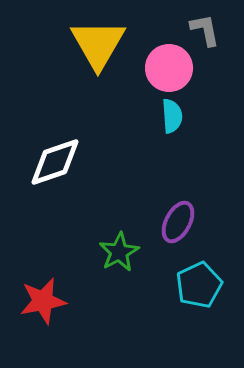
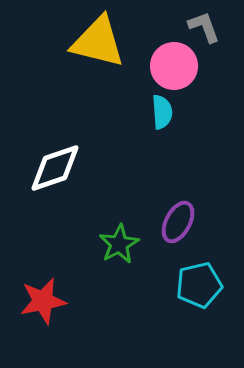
gray L-shape: moved 1 px left, 3 px up; rotated 9 degrees counterclockwise
yellow triangle: moved 2 px up; rotated 46 degrees counterclockwise
pink circle: moved 5 px right, 2 px up
cyan semicircle: moved 10 px left, 4 px up
white diamond: moved 6 px down
green star: moved 8 px up
cyan pentagon: rotated 12 degrees clockwise
